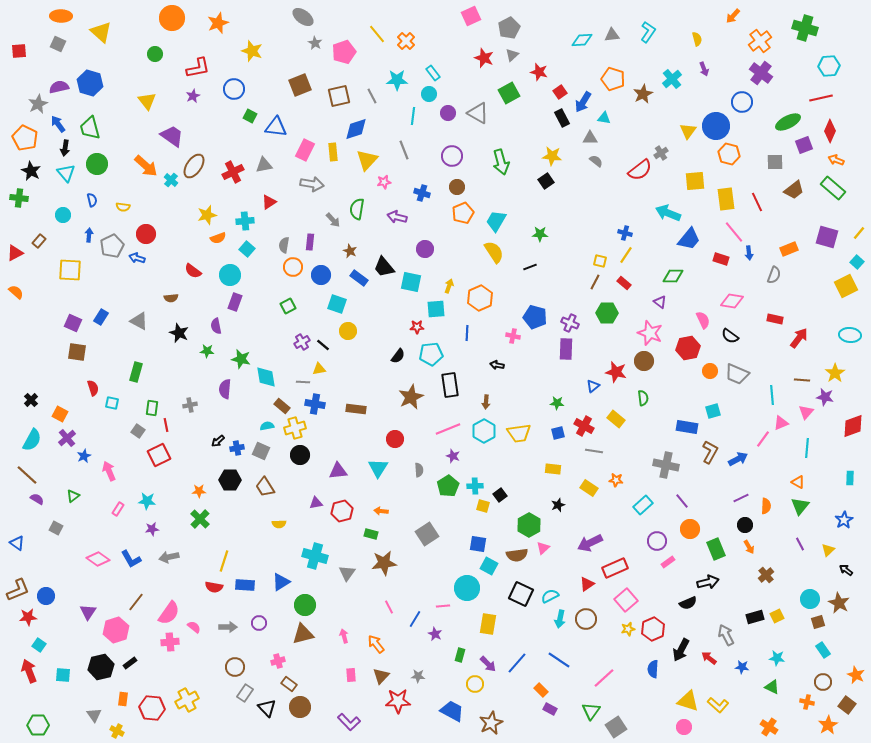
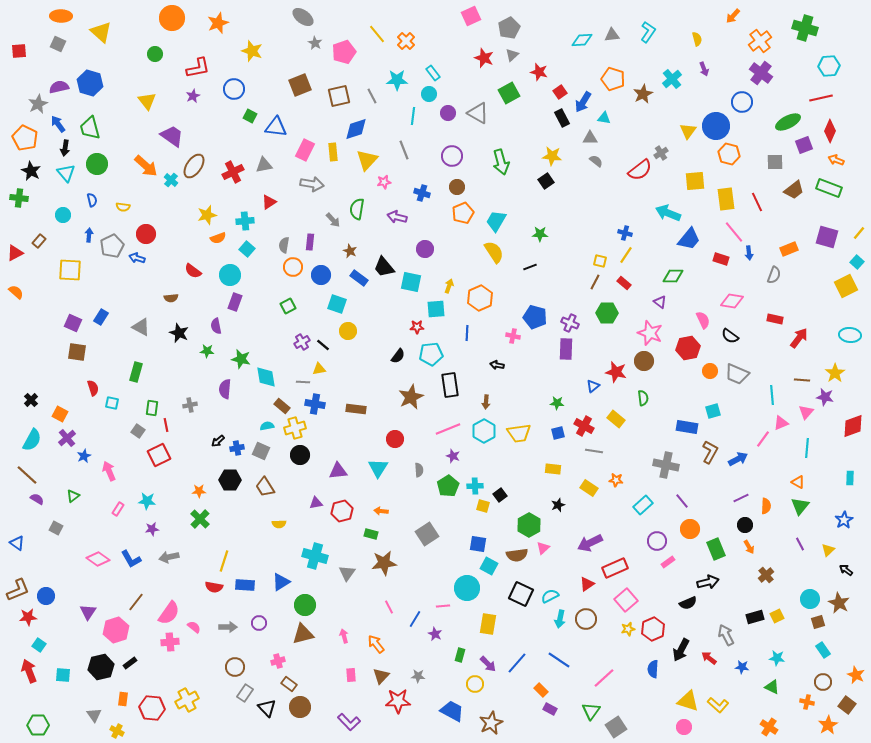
green rectangle at (833, 188): moved 4 px left; rotated 20 degrees counterclockwise
gray triangle at (139, 321): moved 2 px right, 6 px down
